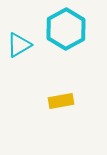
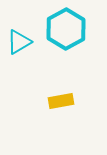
cyan triangle: moved 3 px up
